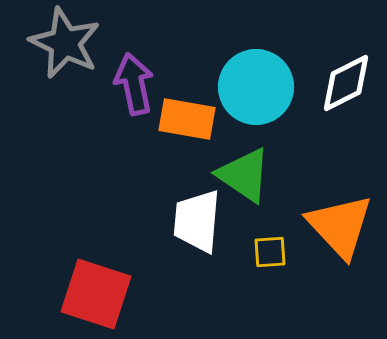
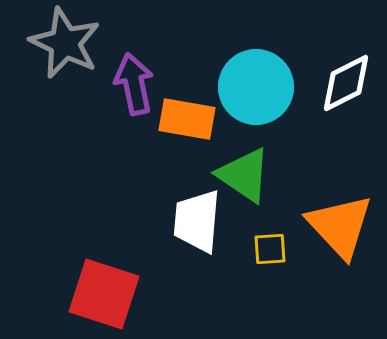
yellow square: moved 3 px up
red square: moved 8 px right
